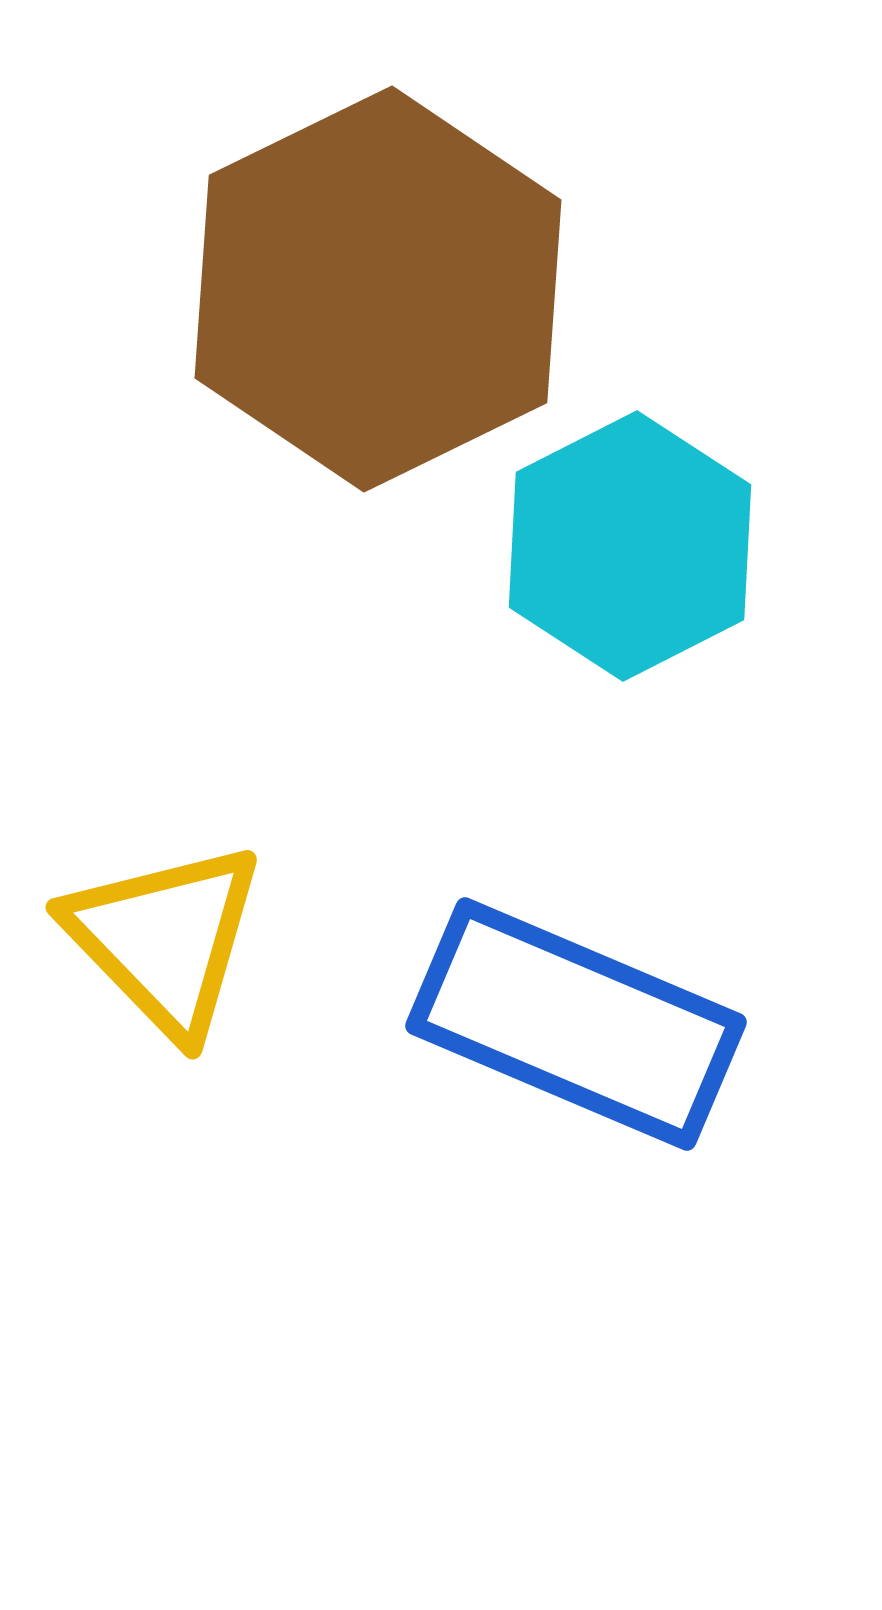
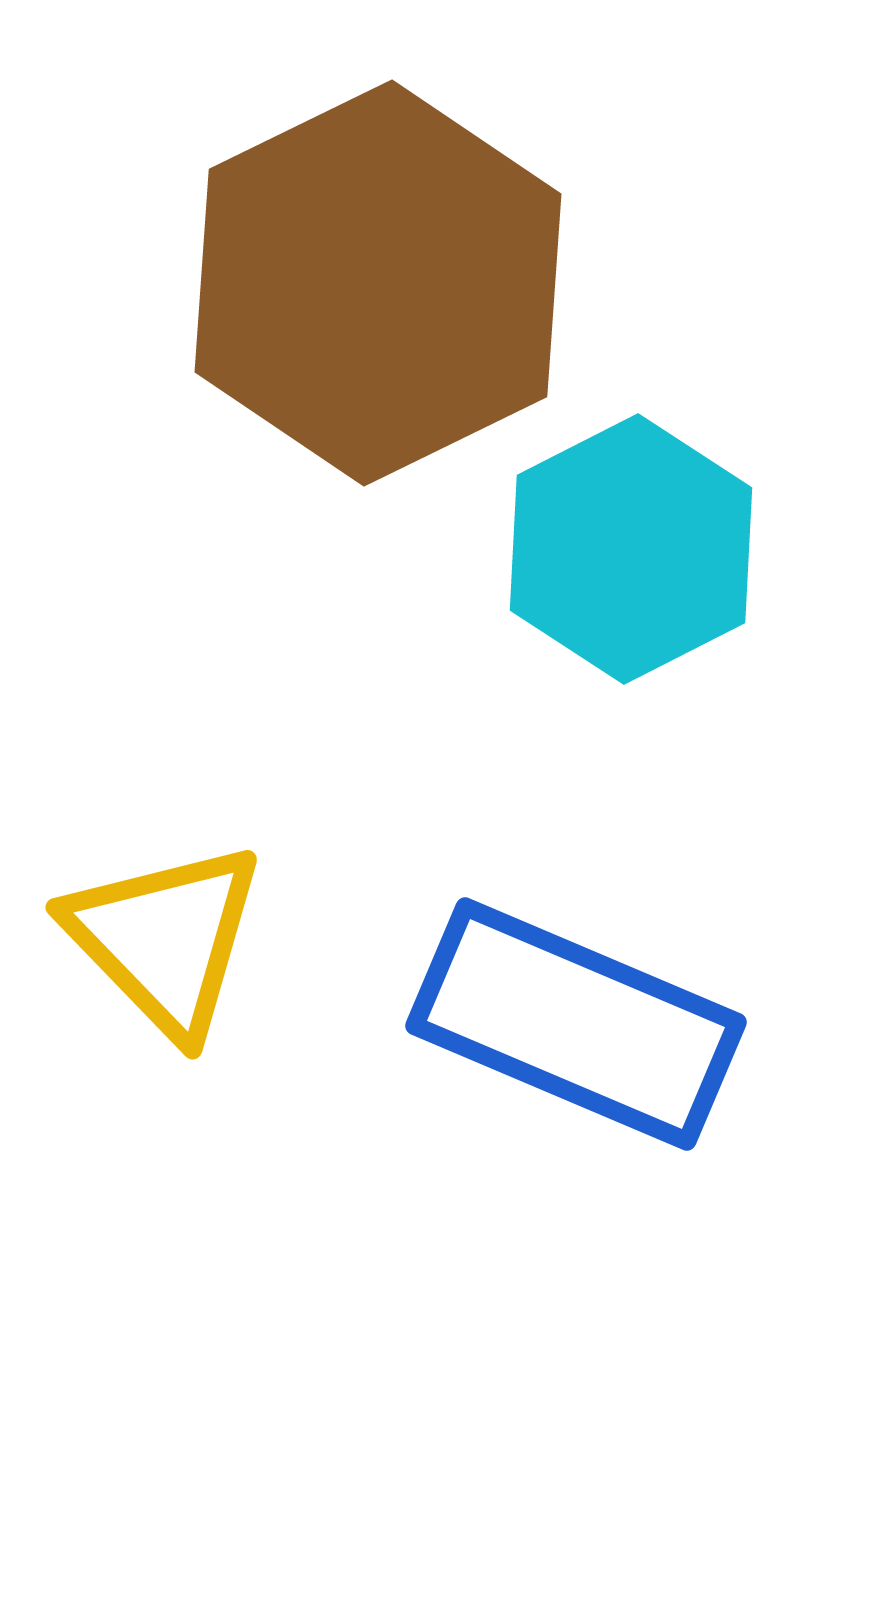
brown hexagon: moved 6 px up
cyan hexagon: moved 1 px right, 3 px down
